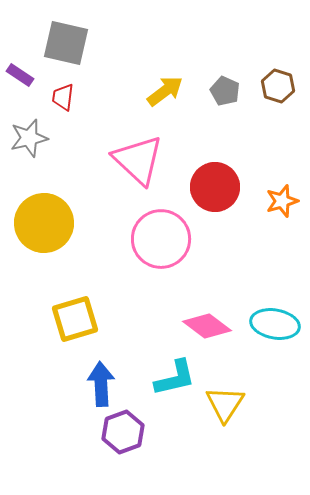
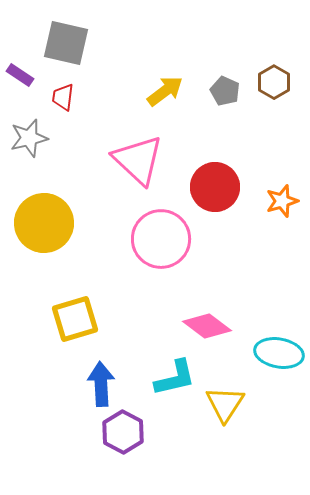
brown hexagon: moved 4 px left, 4 px up; rotated 12 degrees clockwise
cyan ellipse: moved 4 px right, 29 px down
purple hexagon: rotated 12 degrees counterclockwise
